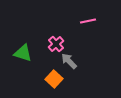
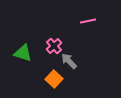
pink cross: moved 2 px left, 2 px down
